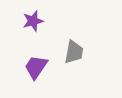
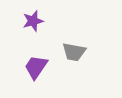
gray trapezoid: rotated 90 degrees clockwise
